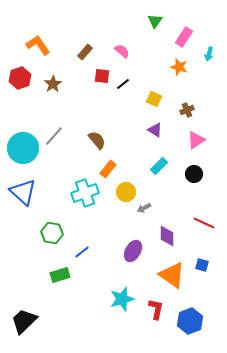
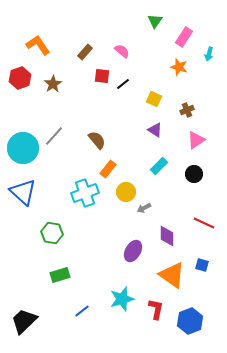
blue line: moved 59 px down
